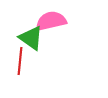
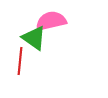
green triangle: moved 3 px right
